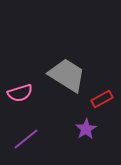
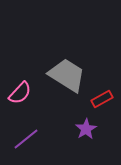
pink semicircle: rotated 30 degrees counterclockwise
